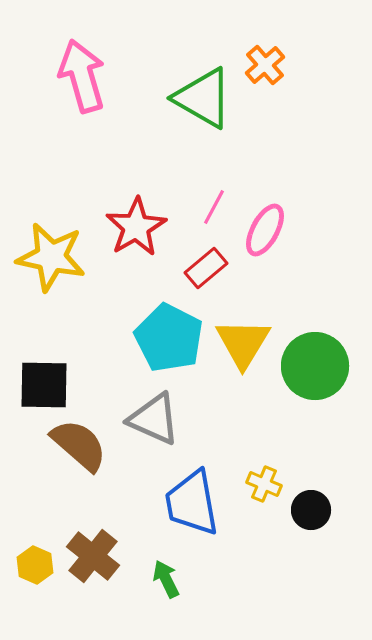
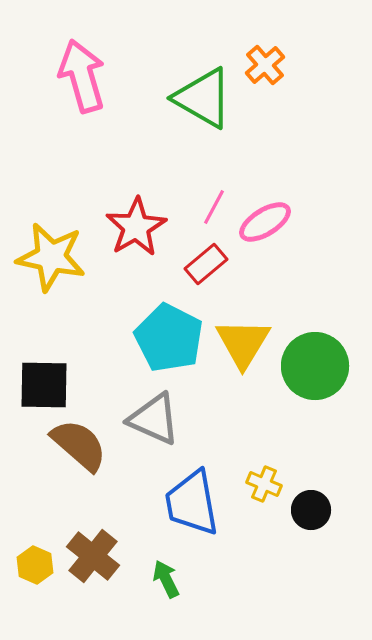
pink ellipse: moved 8 px up; rotated 30 degrees clockwise
red rectangle: moved 4 px up
